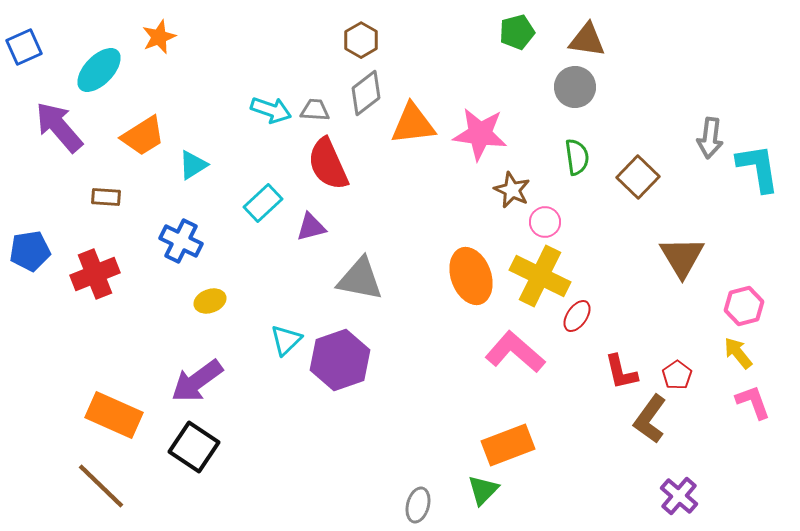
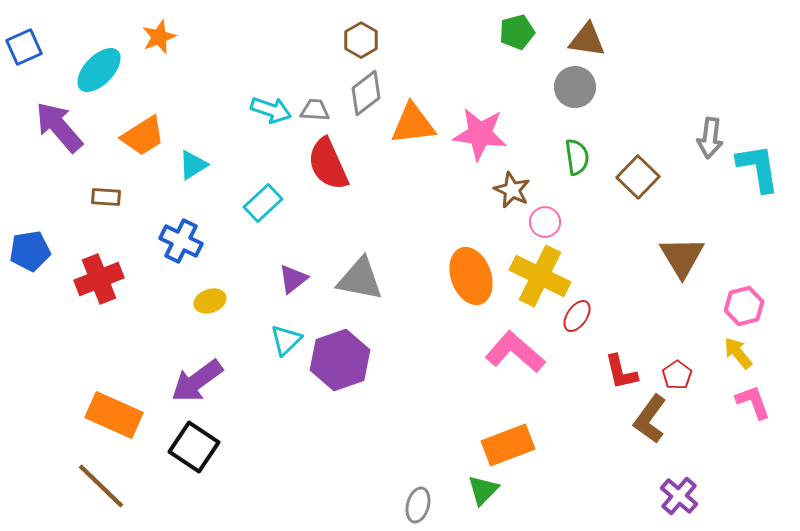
purple triangle at (311, 227): moved 18 px left, 52 px down; rotated 24 degrees counterclockwise
red cross at (95, 274): moved 4 px right, 5 px down
